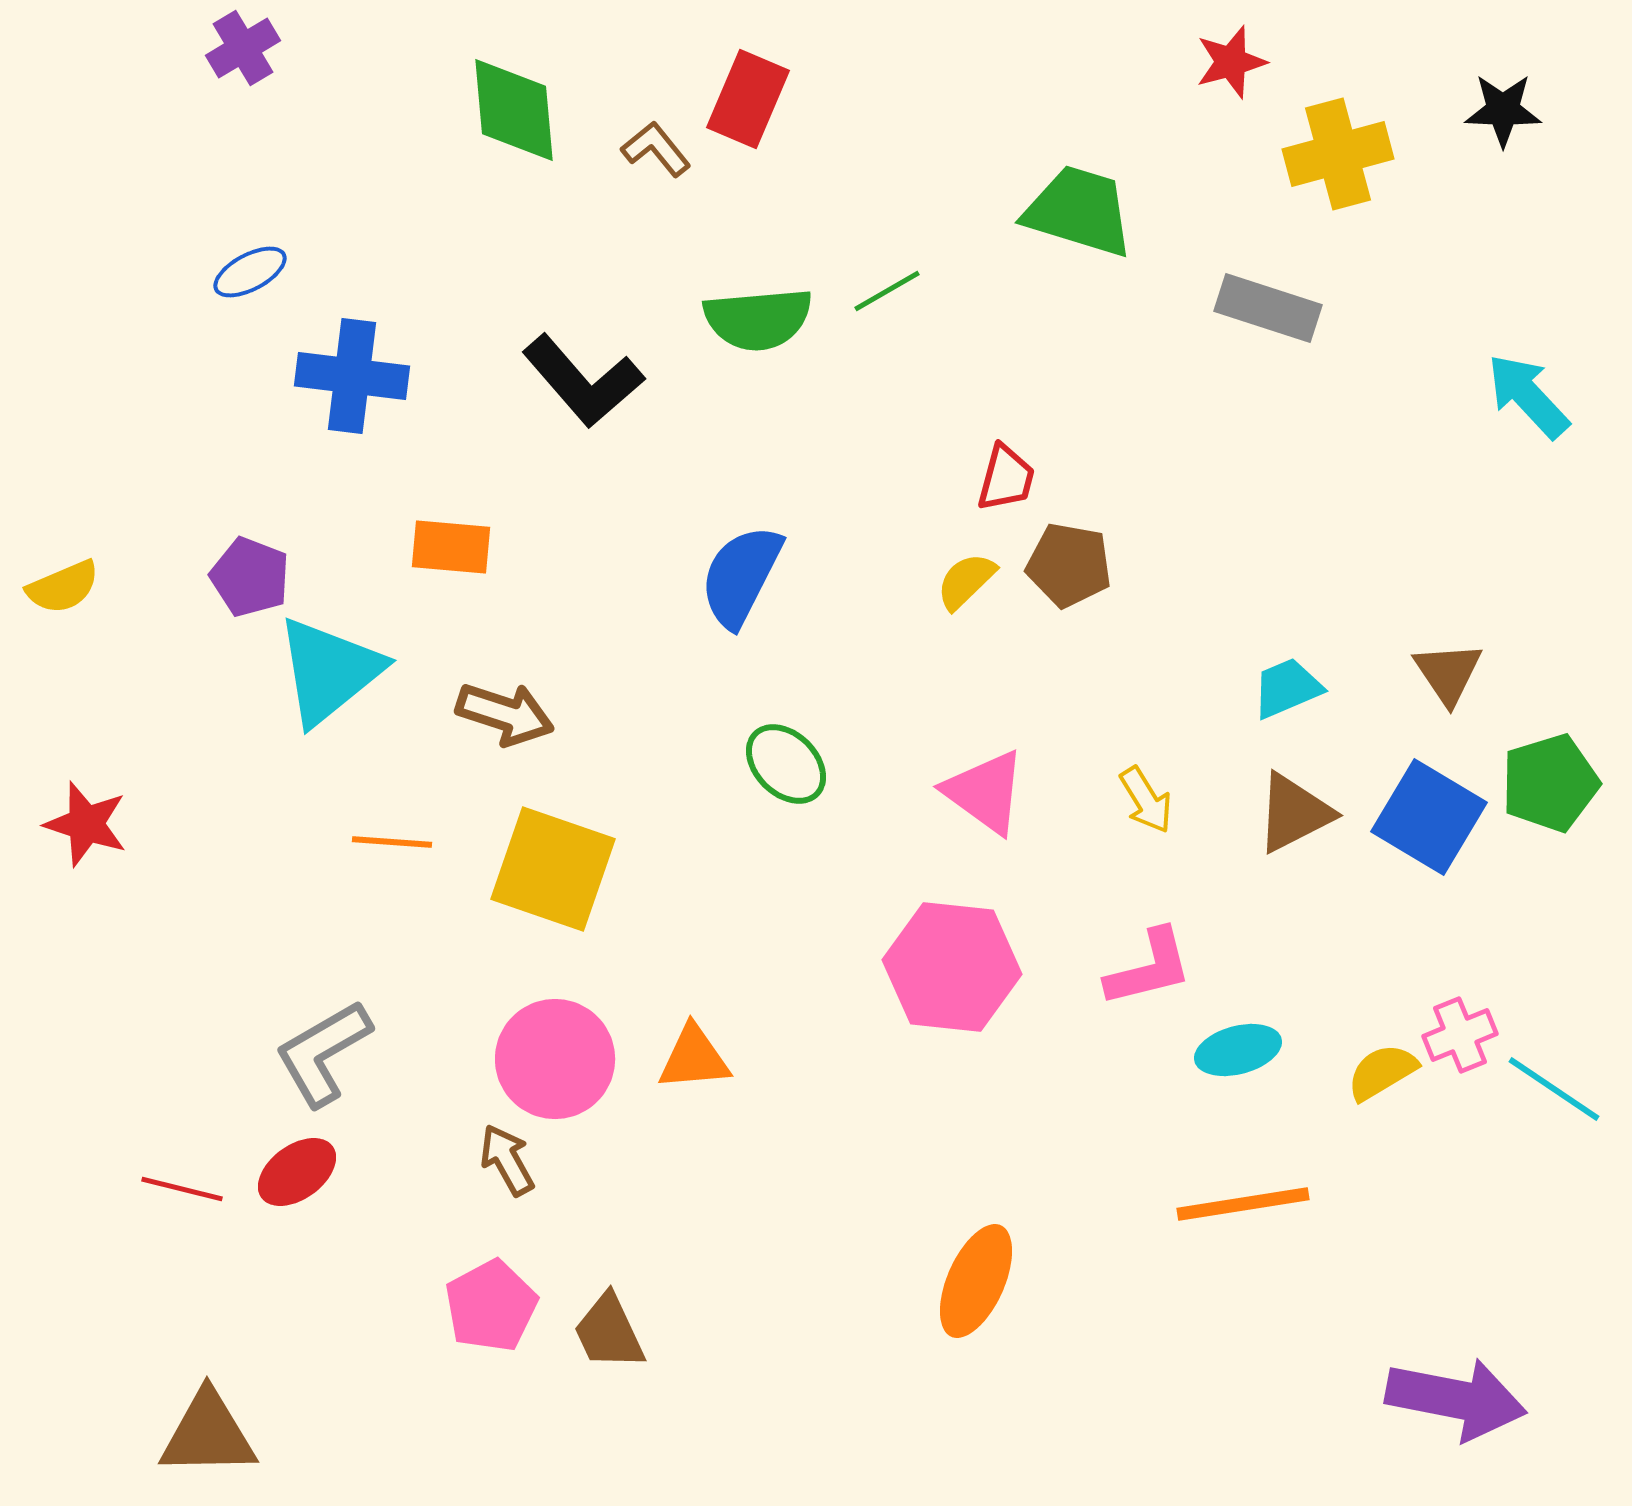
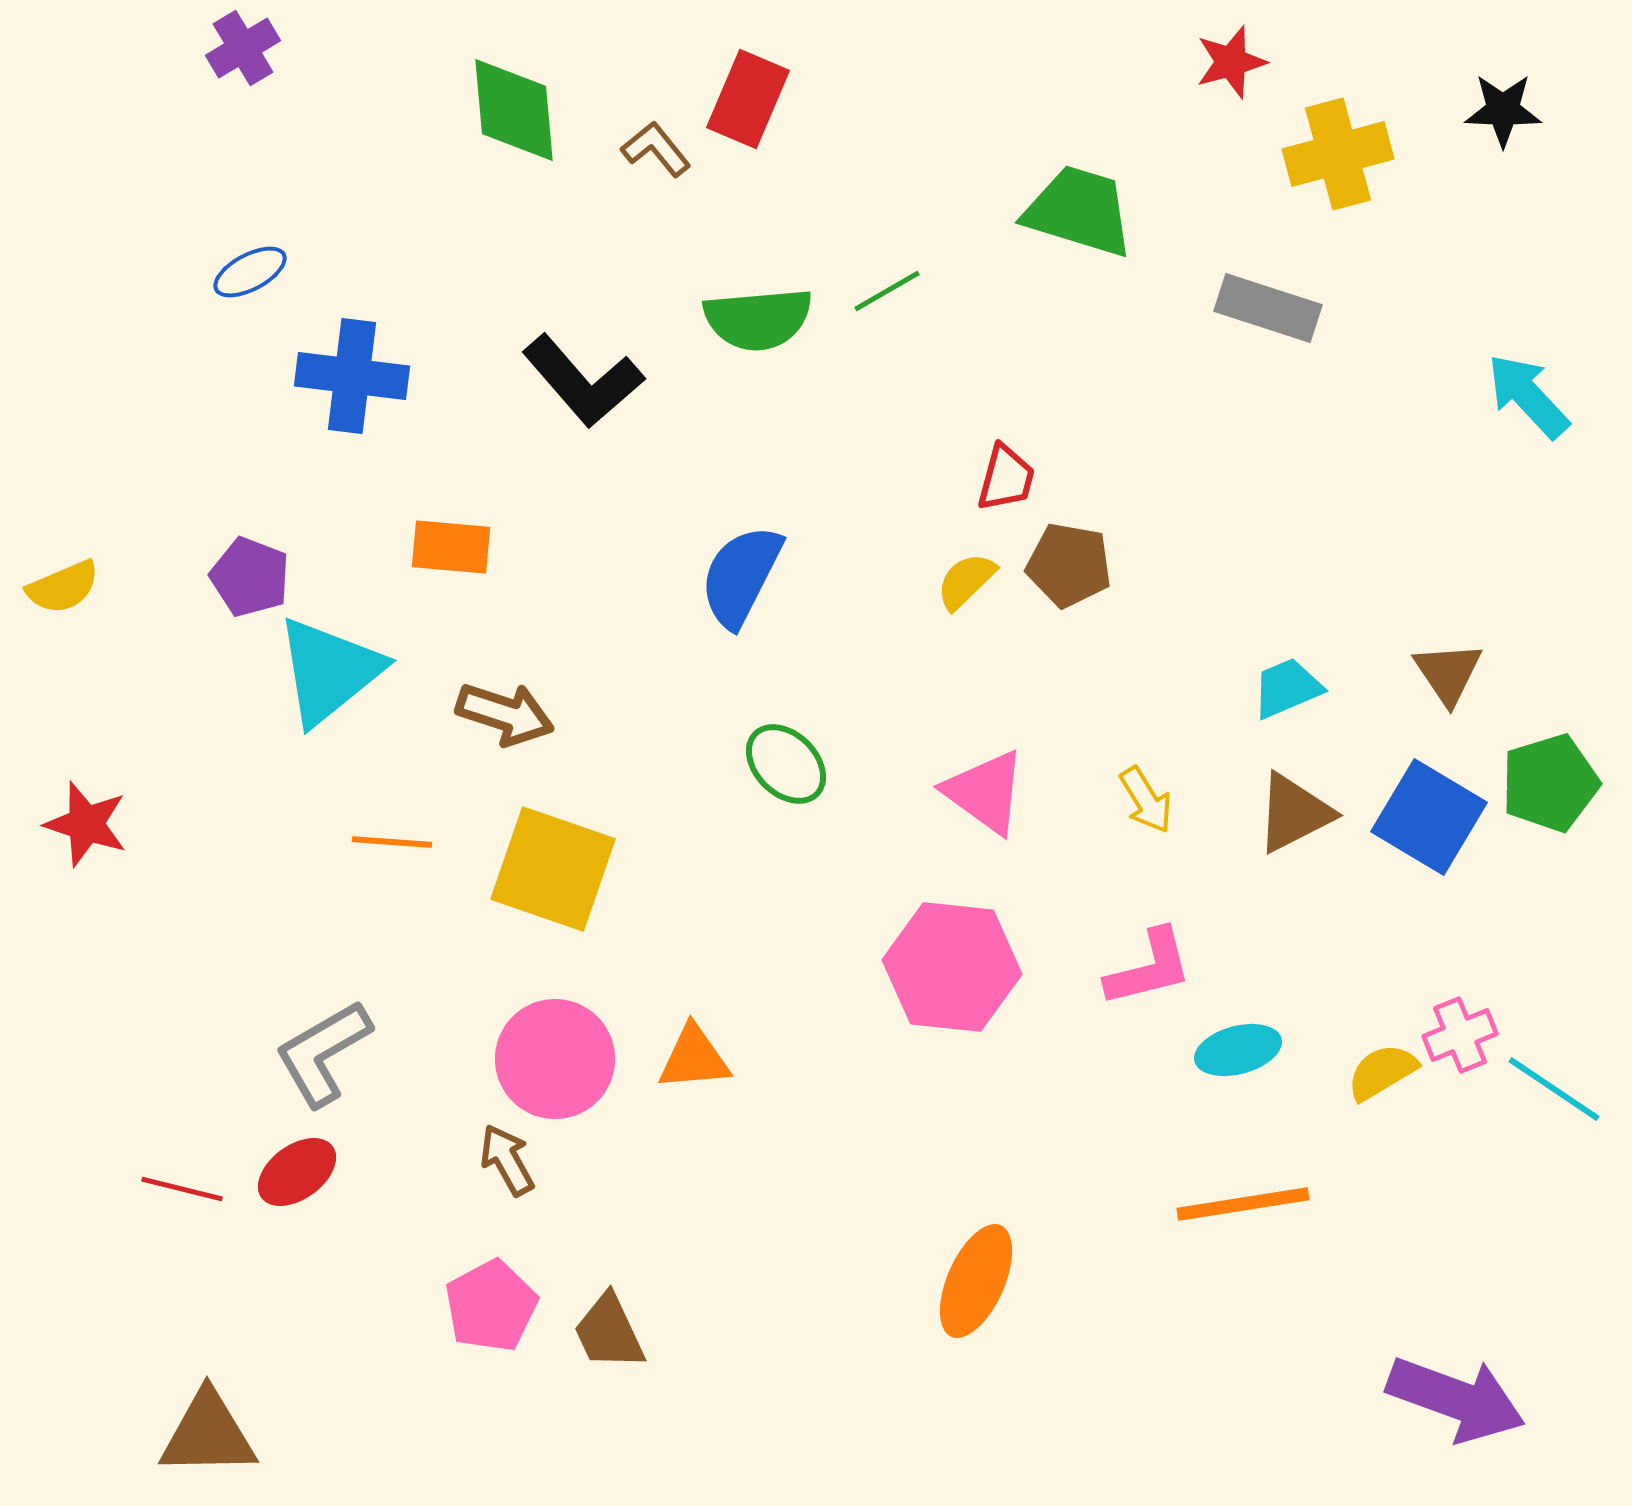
purple arrow at (1456, 1399): rotated 9 degrees clockwise
